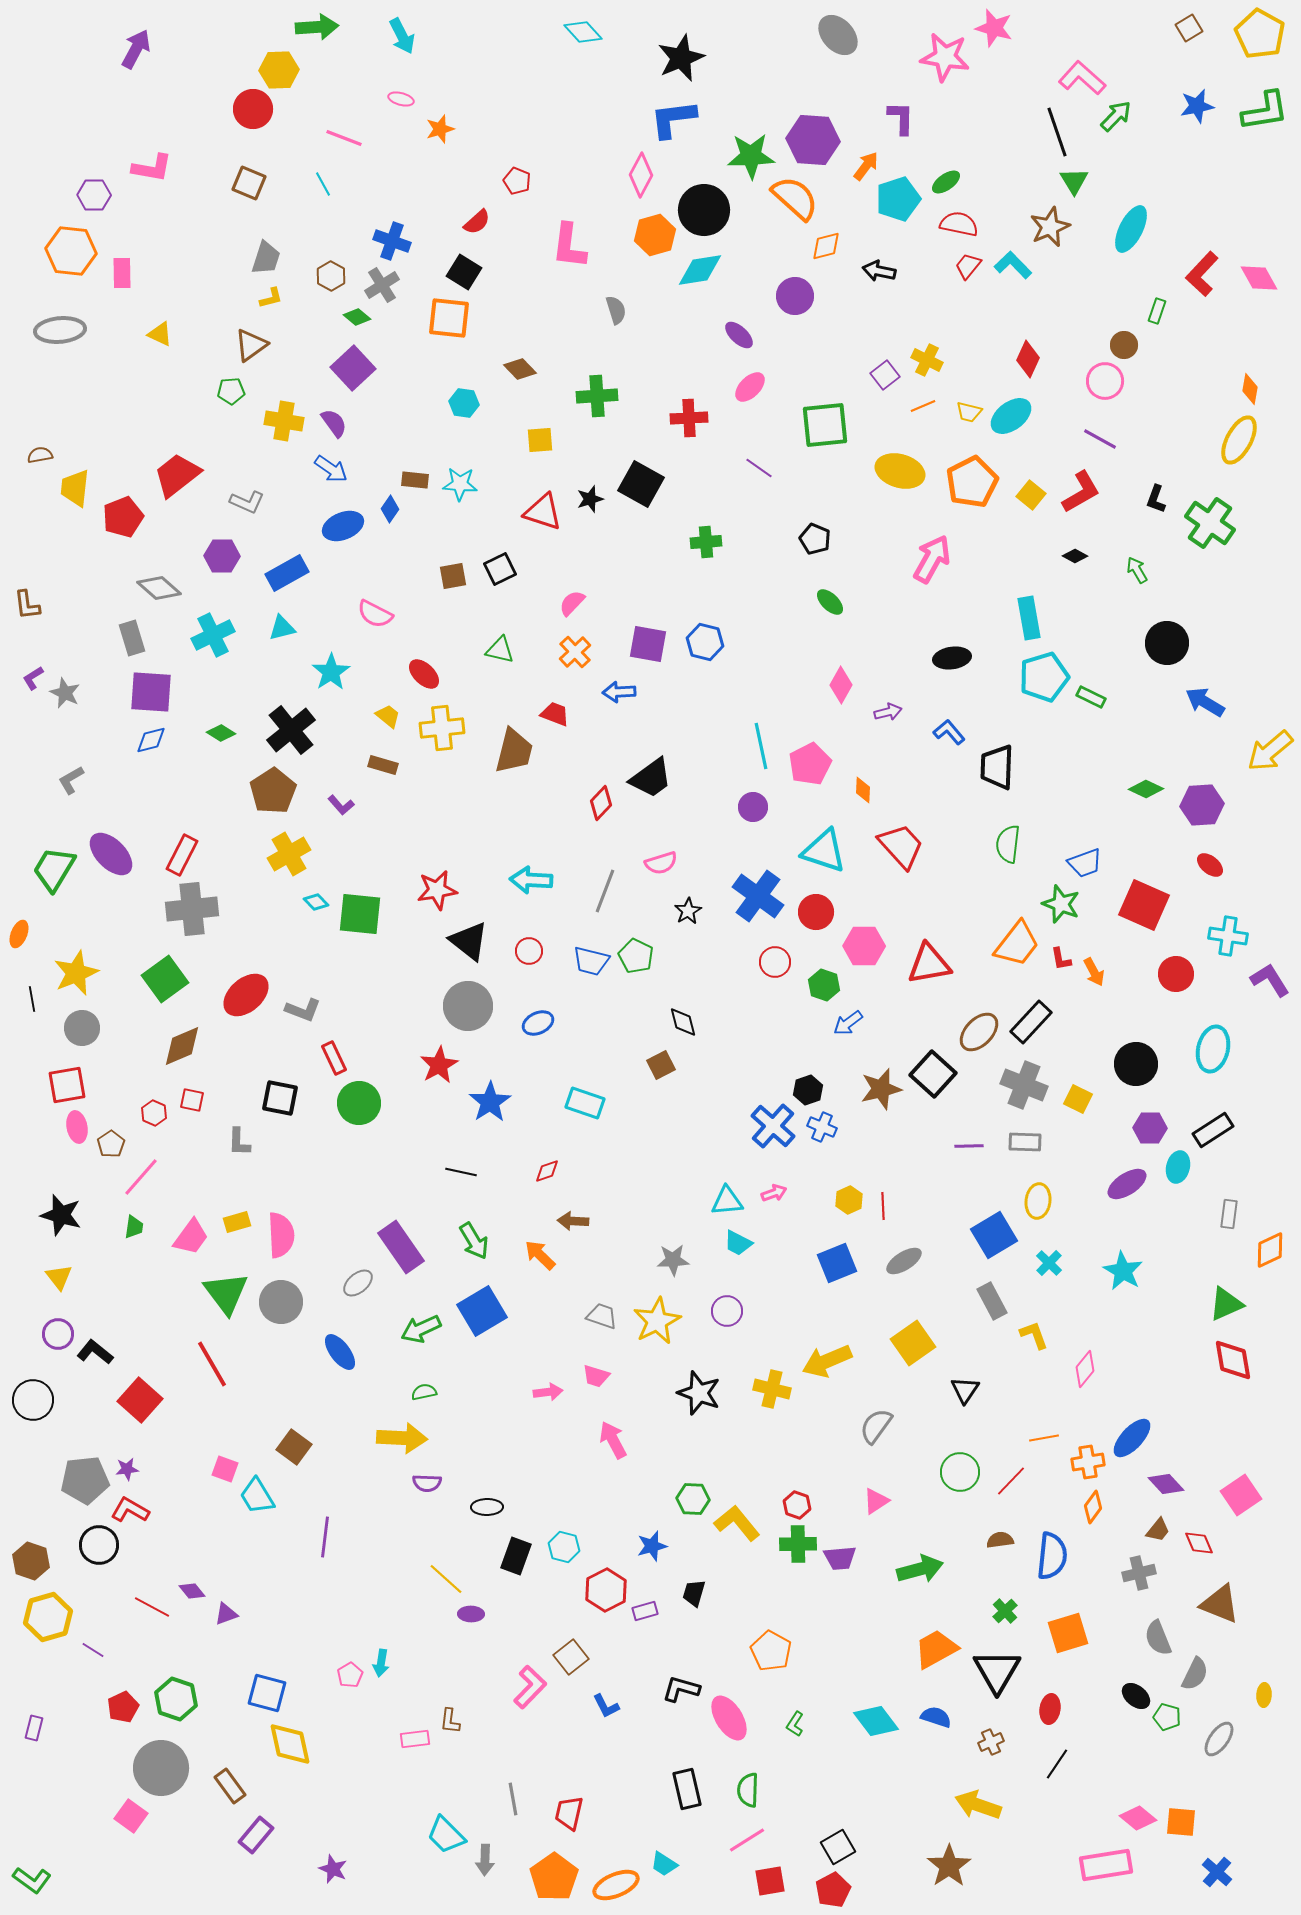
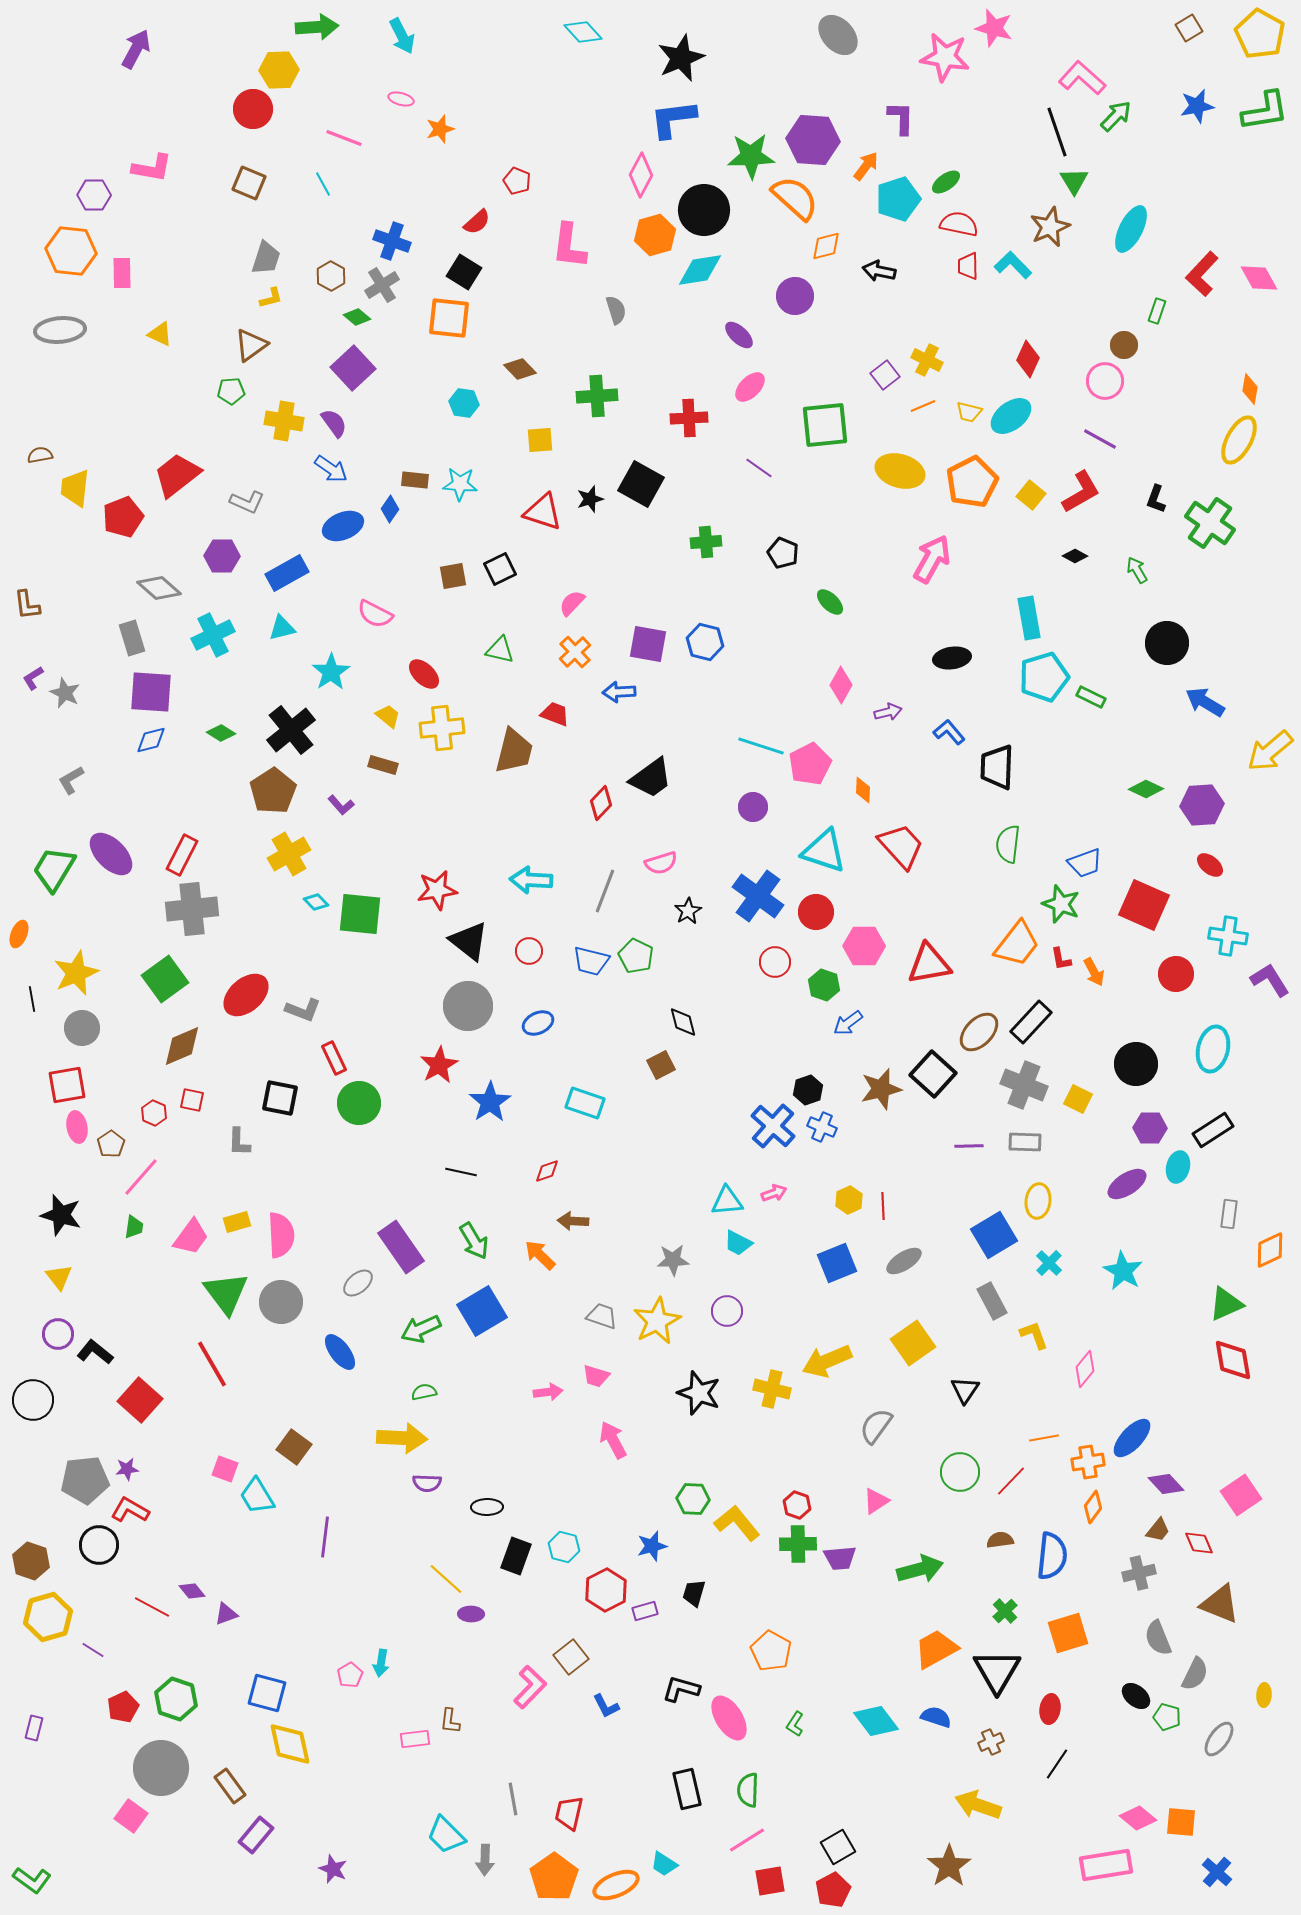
red trapezoid at (968, 266): rotated 40 degrees counterclockwise
black pentagon at (815, 539): moved 32 px left, 14 px down
cyan line at (761, 746): rotated 60 degrees counterclockwise
